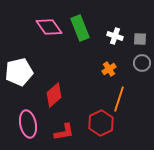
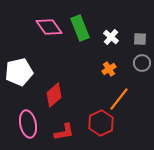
white cross: moved 4 px left, 1 px down; rotated 21 degrees clockwise
orange line: rotated 20 degrees clockwise
